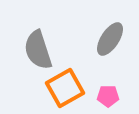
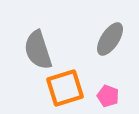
orange square: rotated 12 degrees clockwise
pink pentagon: rotated 20 degrees clockwise
